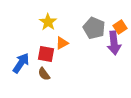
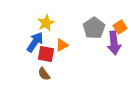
yellow star: moved 2 px left, 1 px down; rotated 12 degrees clockwise
gray pentagon: rotated 15 degrees clockwise
orange triangle: moved 2 px down
blue arrow: moved 14 px right, 21 px up
